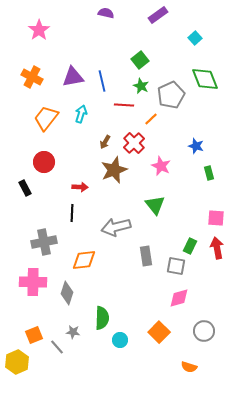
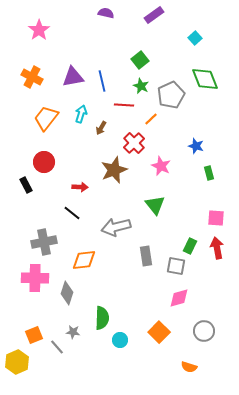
purple rectangle at (158, 15): moved 4 px left
brown arrow at (105, 142): moved 4 px left, 14 px up
black rectangle at (25, 188): moved 1 px right, 3 px up
black line at (72, 213): rotated 54 degrees counterclockwise
pink cross at (33, 282): moved 2 px right, 4 px up
